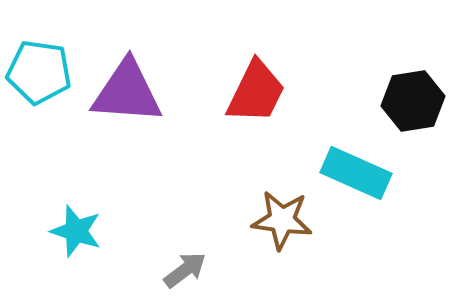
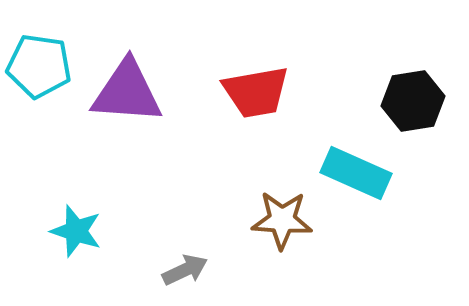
cyan pentagon: moved 6 px up
red trapezoid: rotated 54 degrees clockwise
brown star: rotated 4 degrees counterclockwise
gray arrow: rotated 12 degrees clockwise
